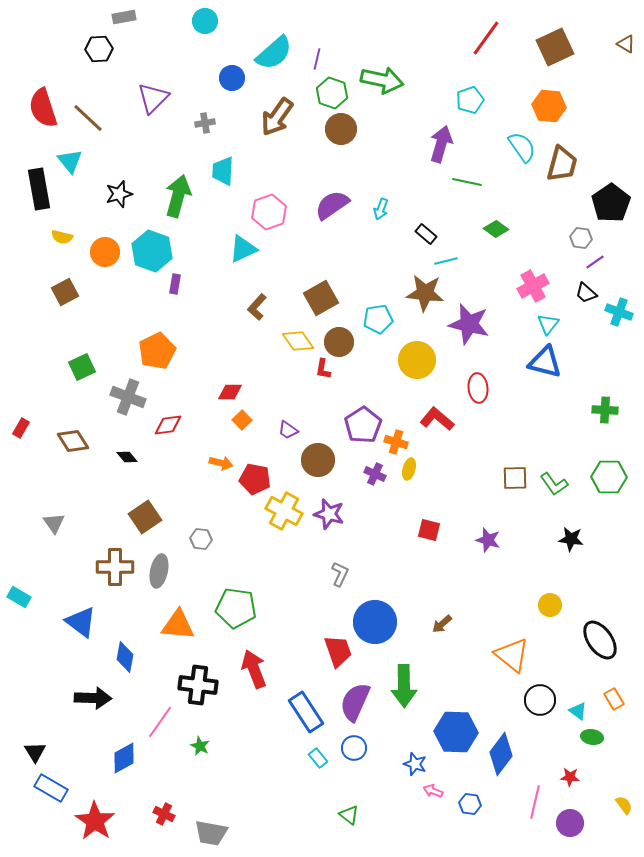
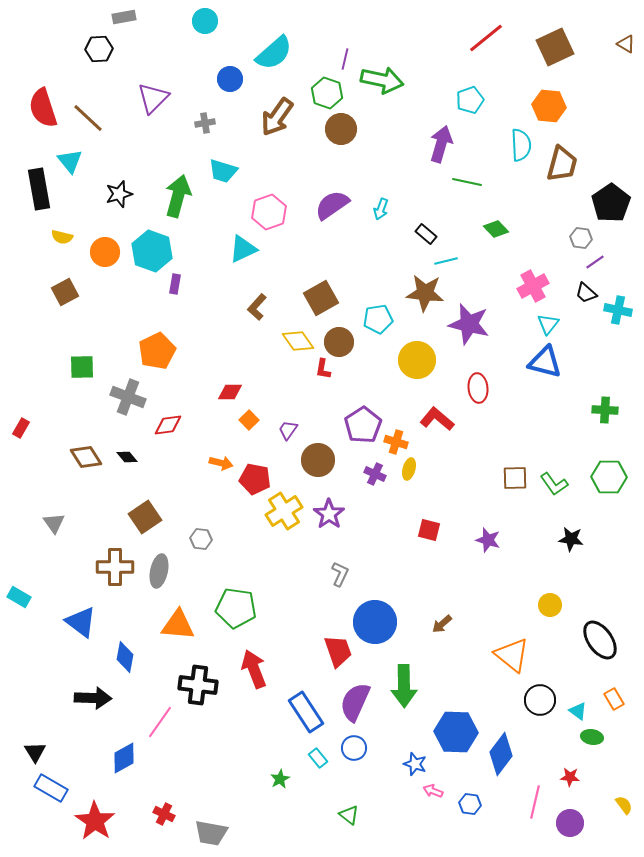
red line at (486, 38): rotated 15 degrees clockwise
purple line at (317, 59): moved 28 px right
blue circle at (232, 78): moved 2 px left, 1 px down
green hexagon at (332, 93): moved 5 px left
cyan semicircle at (522, 147): moved 1 px left, 2 px up; rotated 32 degrees clockwise
cyan trapezoid at (223, 171): rotated 76 degrees counterclockwise
green diamond at (496, 229): rotated 10 degrees clockwise
cyan cross at (619, 312): moved 1 px left, 2 px up; rotated 8 degrees counterclockwise
green square at (82, 367): rotated 24 degrees clockwise
orange square at (242, 420): moved 7 px right
purple trapezoid at (288, 430): rotated 90 degrees clockwise
brown diamond at (73, 441): moved 13 px right, 16 px down
yellow cross at (284, 511): rotated 30 degrees clockwise
purple star at (329, 514): rotated 20 degrees clockwise
green star at (200, 746): moved 80 px right, 33 px down; rotated 18 degrees clockwise
